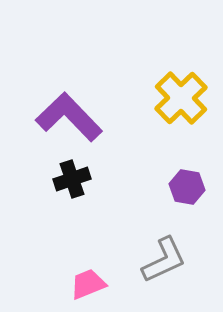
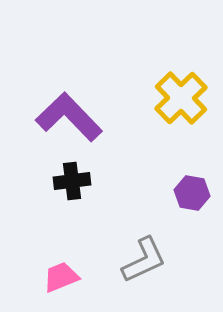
black cross: moved 2 px down; rotated 12 degrees clockwise
purple hexagon: moved 5 px right, 6 px down
gray L-shape: moved 20 px left
pink trapezoid: moved 27 px left, 7 px up
